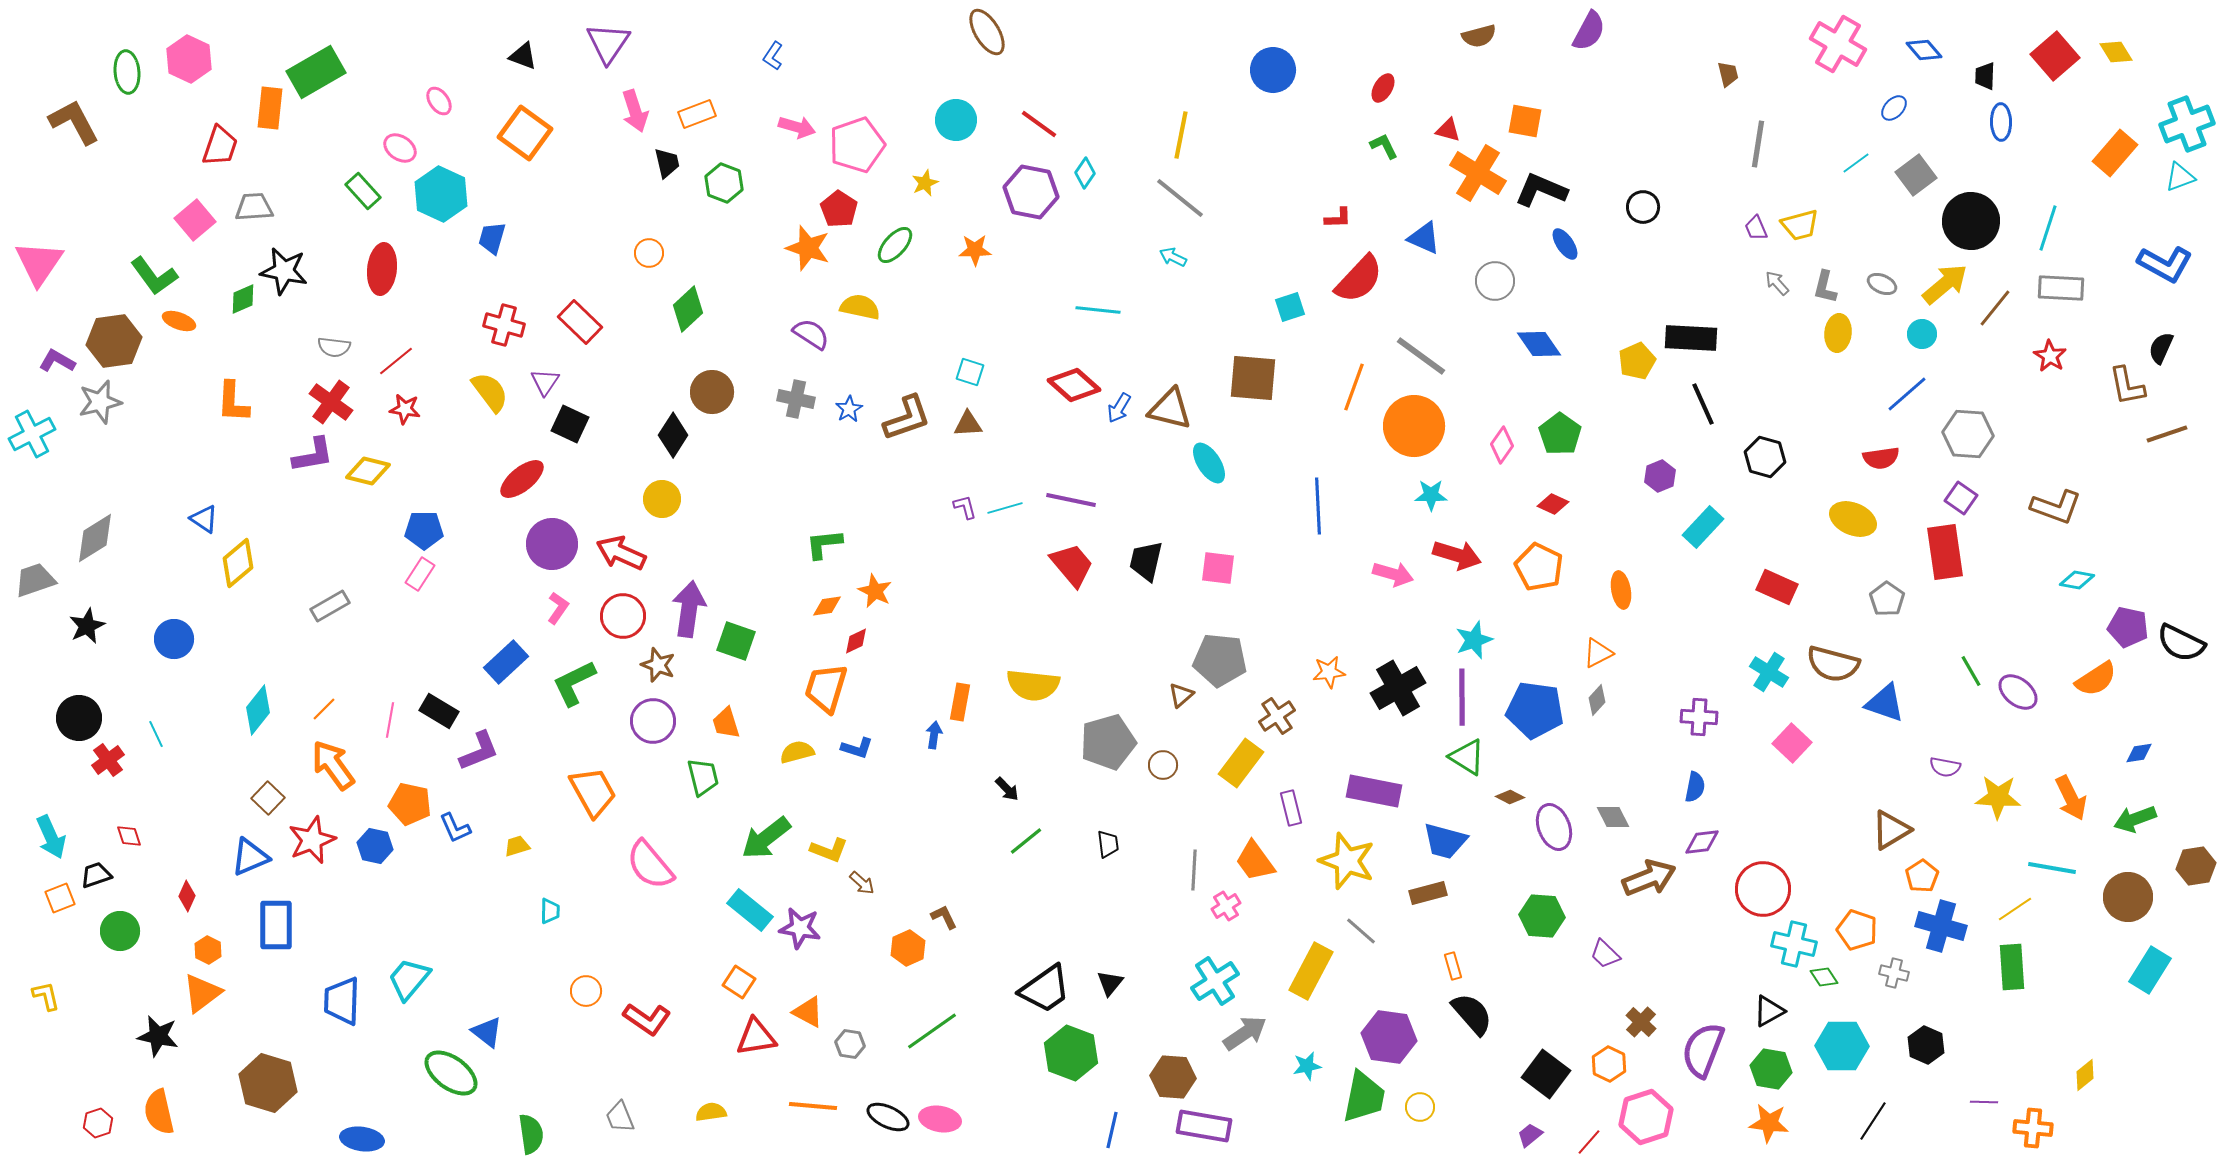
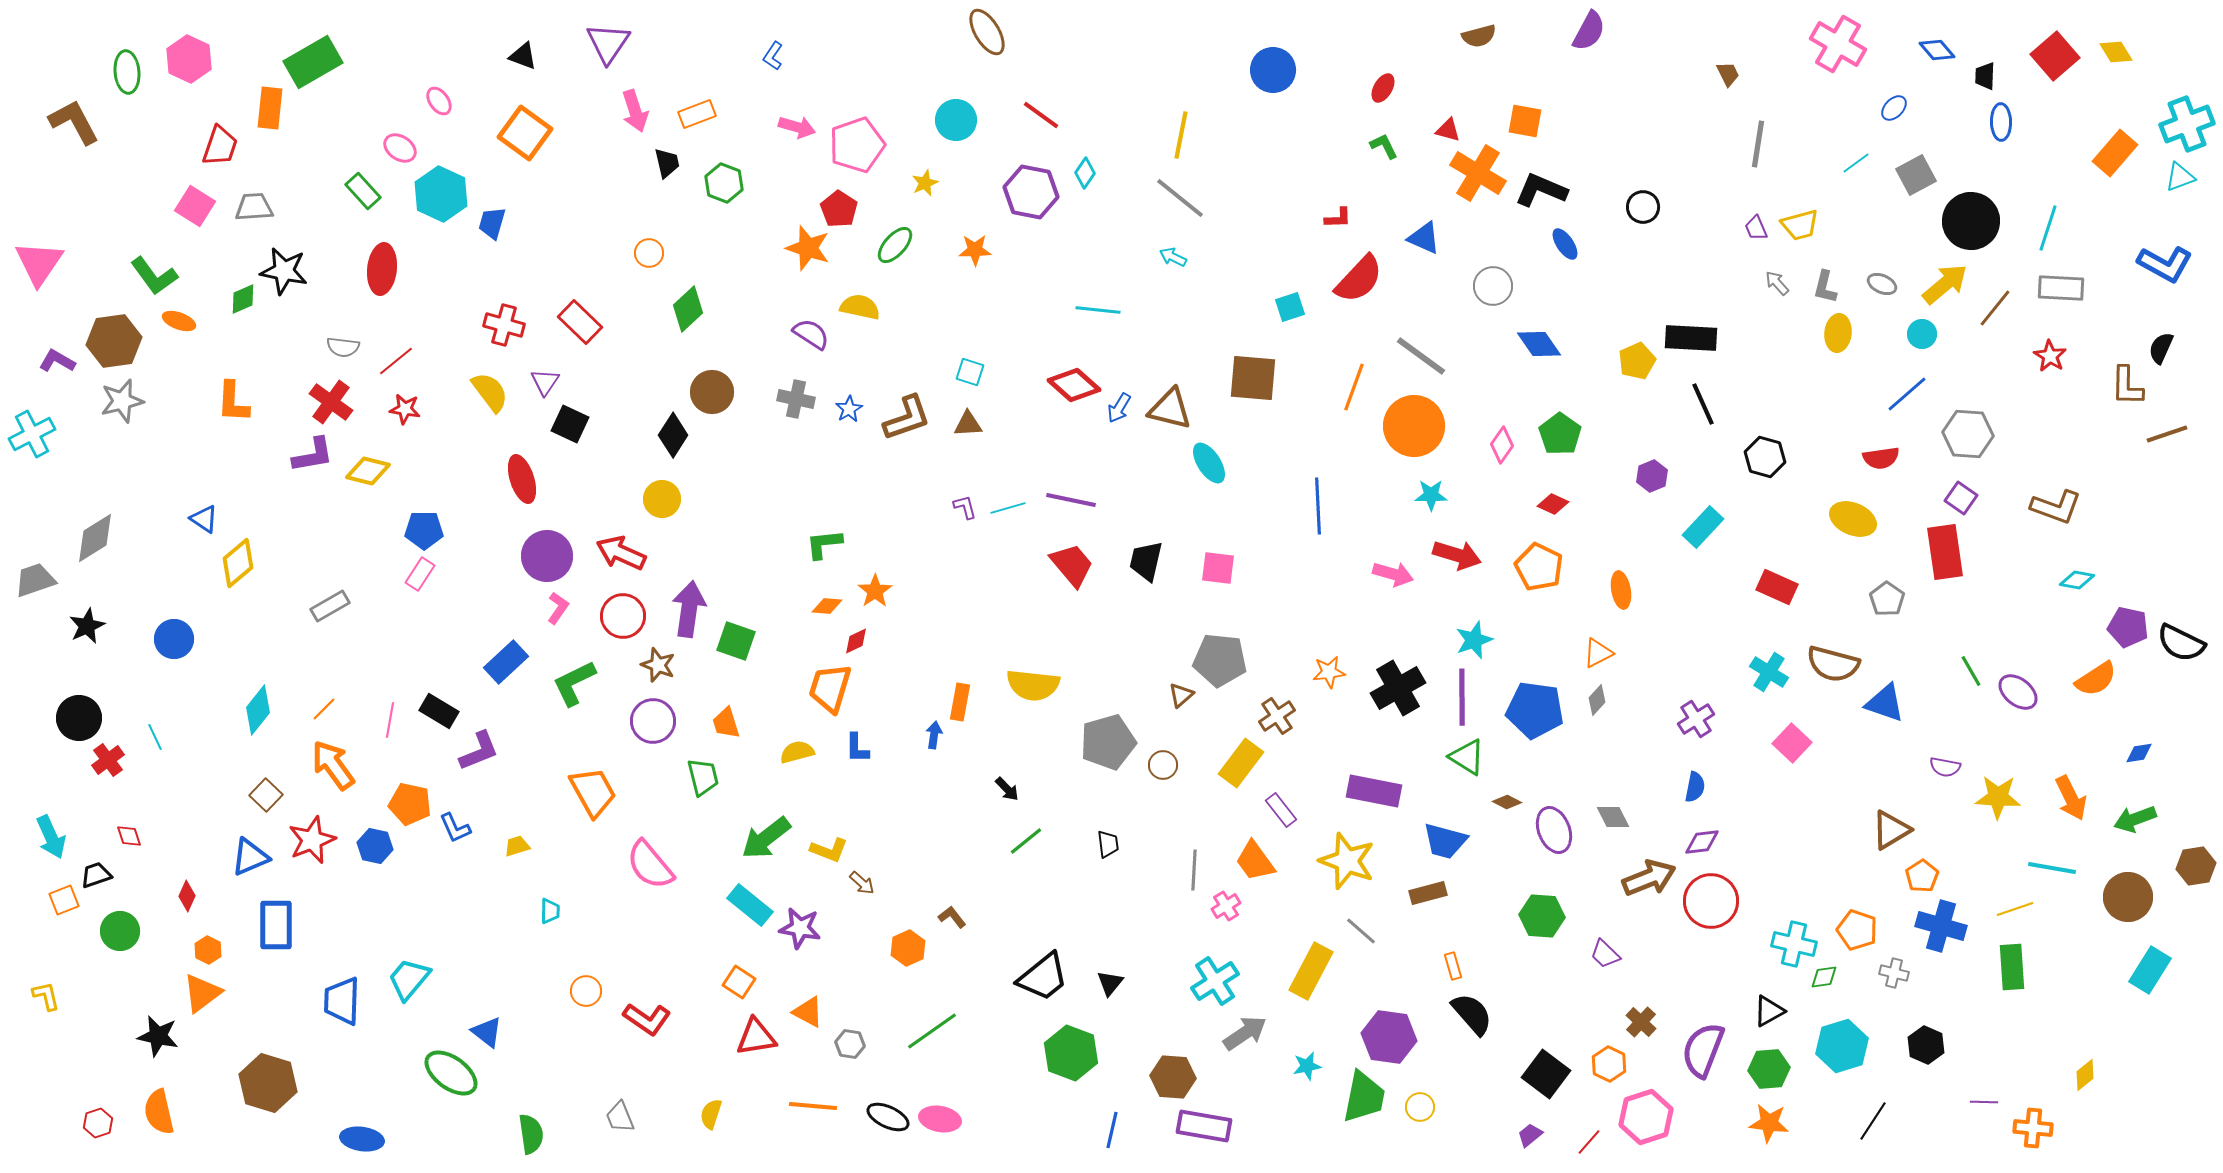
blue diamond at (1924, 50): moved 13 px right
green rectangle at (316, 72): moved 3 px left, 10 px up
brown trapezoid at (1728, 74): rotated 12 degrees counterclockwise
red line at (1039, 124): moved 2 px right, 9 px up
gray square at (1916, 175): rotated 9 degrees clockwise
pink square at (195, 220): moved 14 px up; rotated 18 degrees counterclockwise
blue trapezoid at (492, 238): moved 15 px up
gray circle at (1495, 281): moved 2 px left, 5 px down
gray semicircle at (334, 347): moved 9 px right
brown L-shape at (2127, 386): rotated 12 degrees clockwise
gray star at (100, 402): moved 22 px right, 1 px up
purple hexagon at (1660, 476): moved 8 px left
red ellipse at (522, 479): rotated 69 degrees counterclockwise
cyan line at (1005, 508): moved 3 px right
purple circle at (552, 544): moved 5 px left, 12 px down
orange star at (875, 591): rotated 12 degrees clockwise
orange diamond at (827, 606): rotated 12 degrees clockwise
orange trapezoid at (826, 688): moved 4 px right
purple cross at (1699, 717): moved 3 px left, 2 px down; rotated 36 degrees counterclockwise
cyan line at (156, 734): moved 1 px left, 3 px down
blue L-shape at (857, 748): rotated 72 degrees clockwise
brown diamond at (1510, 797): moved 3 px left, 5 px down
brown square at (268, 798): moved 2 px left, 3 px up
purple rectangle at (1291, 808): moved 10 px left, 2 px down; rotated 24 degrees counterclockwise
purple ellipse at (1554, 827): moved 3 px down
red circle at (1763, 889): moved 52 px left, 12 px down
orange square at (60, 898): moved 4 px right, 2 px down
yellow line at (2015, 909): rotated 15 degrees clockwise
cyan rectangle at (750, 910): moved 5 px up
brown L-shape at (944, 917): moved 8 px right; rotated 12 degrees counterclockwise
green diamond at (1824, 977): rotated 64 degrees counterclockwise
black trapezoid at (1045, 989): moved 2 px left, 12 px up; rotated 4 degrees counterclockwise
cyan hexagon at (1842, 1046): rotated 18 degrees counterclockwise
green hexagon at (1771, 1069): moved 2 px left; rotated 15 degrees counterclockwise
yellow semicircle at (711, 1112): moved 2 px down; rotated 64 degrees counterclockwise
